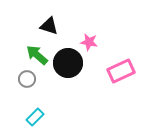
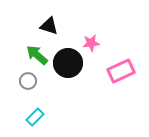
pink star: moved 2 px right, 1 px down; rotated 18 degrees counterclockwise
gray circle: moved 1 px right, 2 px down
